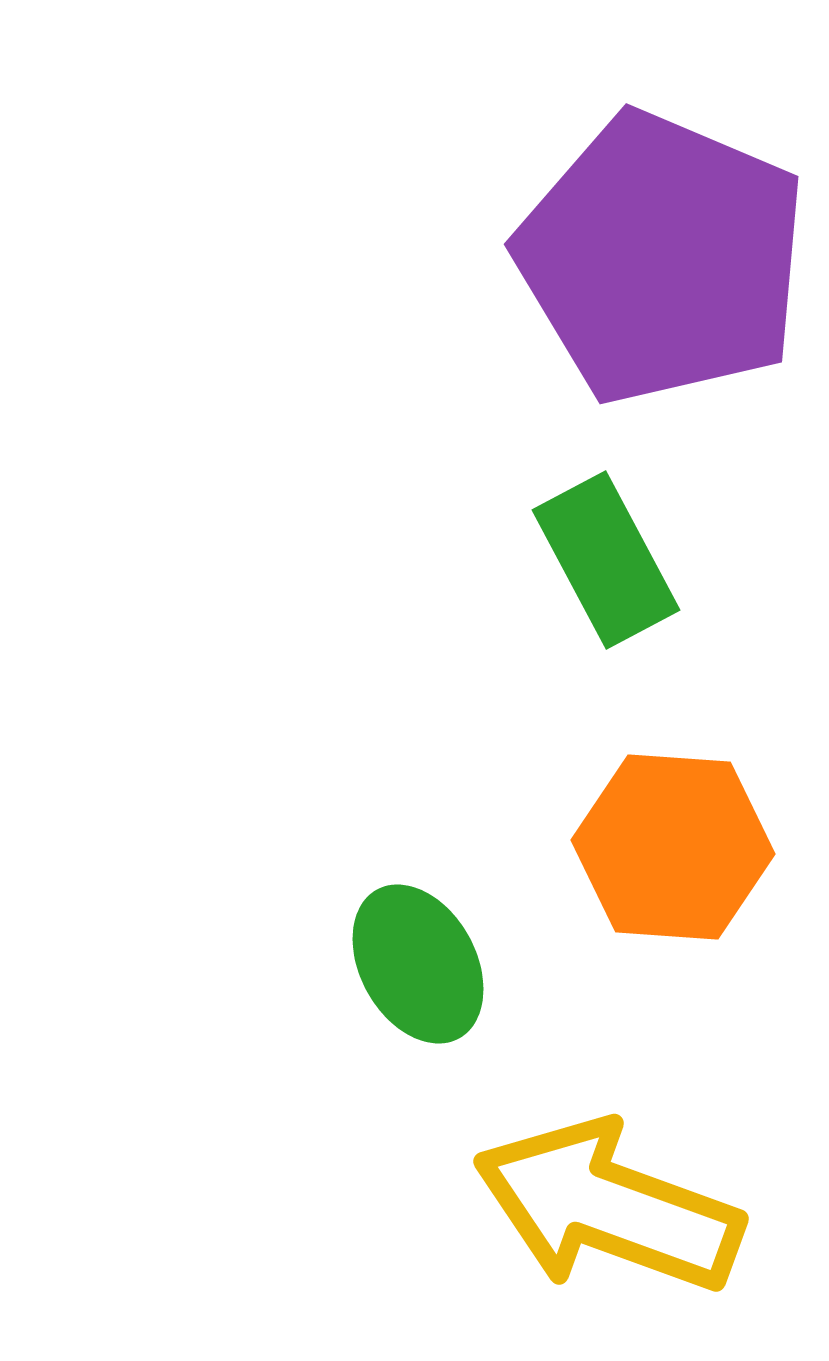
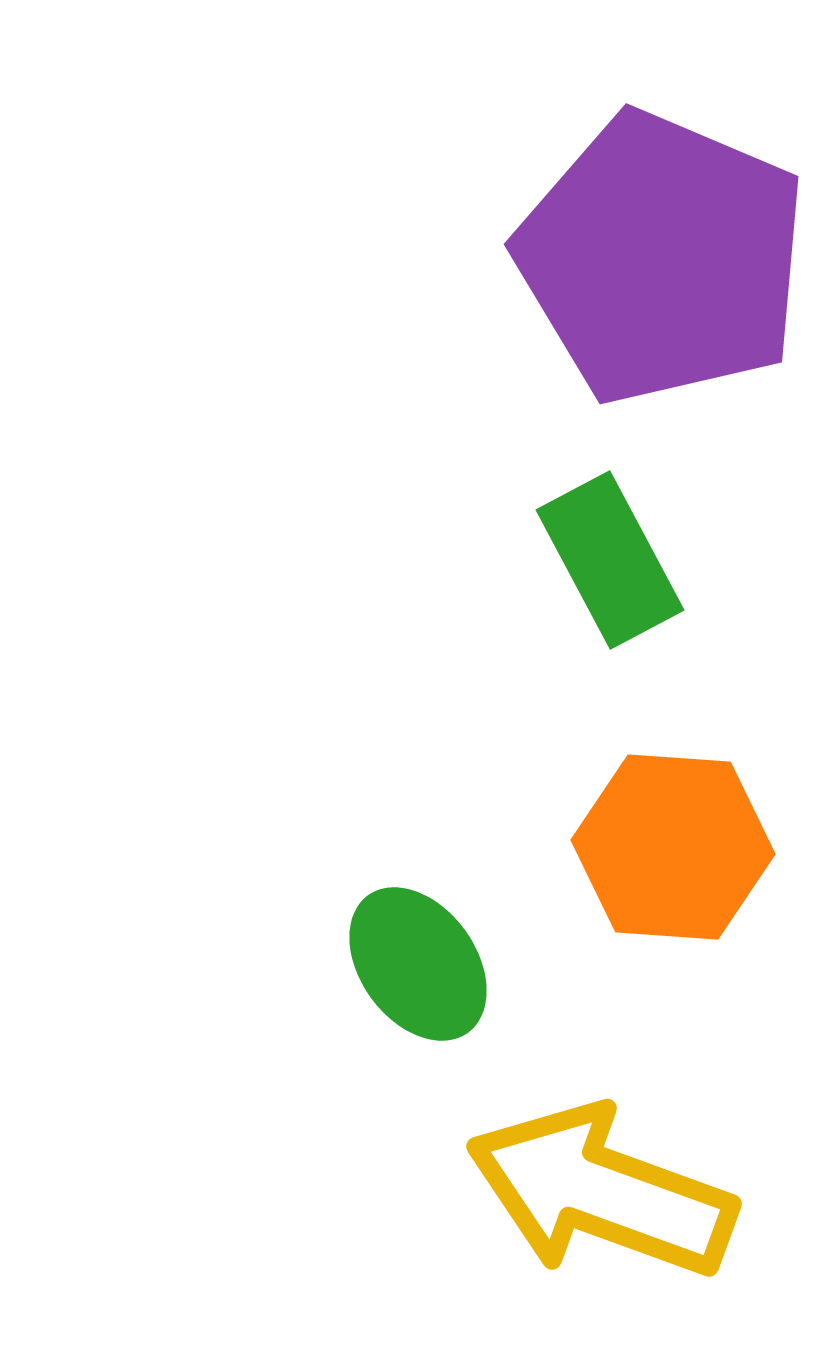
green rectangle: moved 4 px right
green ellipse: rotated 7 degrees counterclockwise
yellow arrow: moved 7 px left, 15 px up
